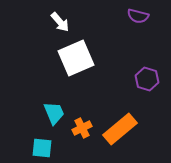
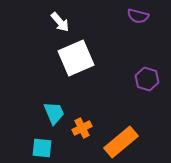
orange rectangle: moved 1 px right, 13 px down
